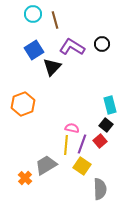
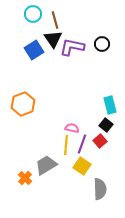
purple L-shape: rotated 20 degrees counterclockwise
black triangle: moved 1 px right, 28 px up; rotated 18 degrees counterclockwise
